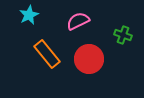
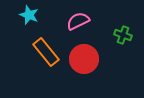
cyan star: rotated 24 degrees counterclockwise
orange rectangle: moved 1 px left, 2 px up
red circle: moved 5 px left
